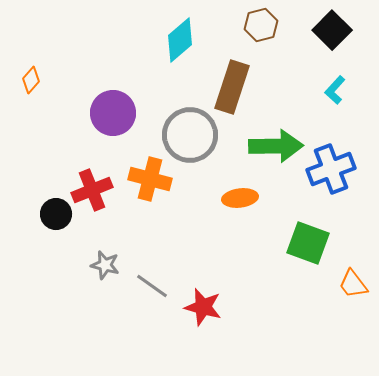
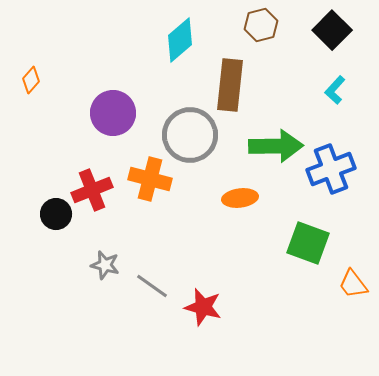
brown rectangle: moved 2 px left, 2 px up; rotated 12 degrees counterclockwise
